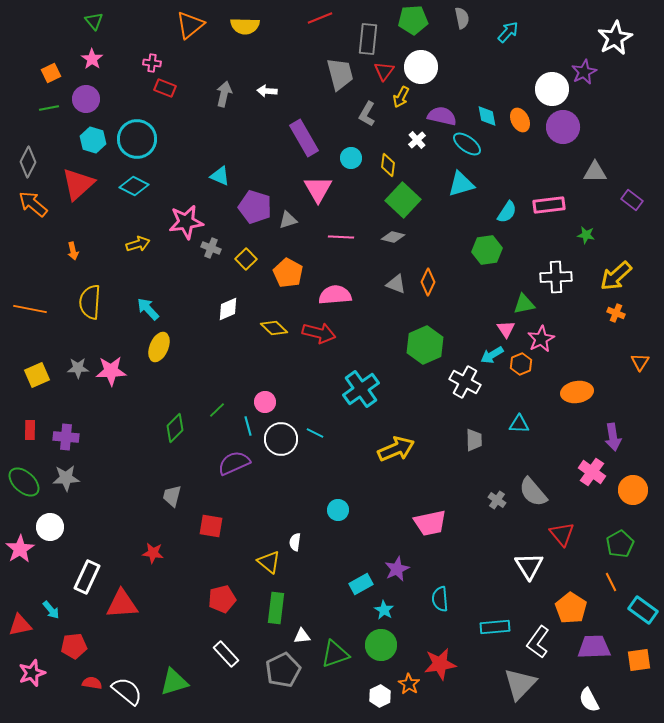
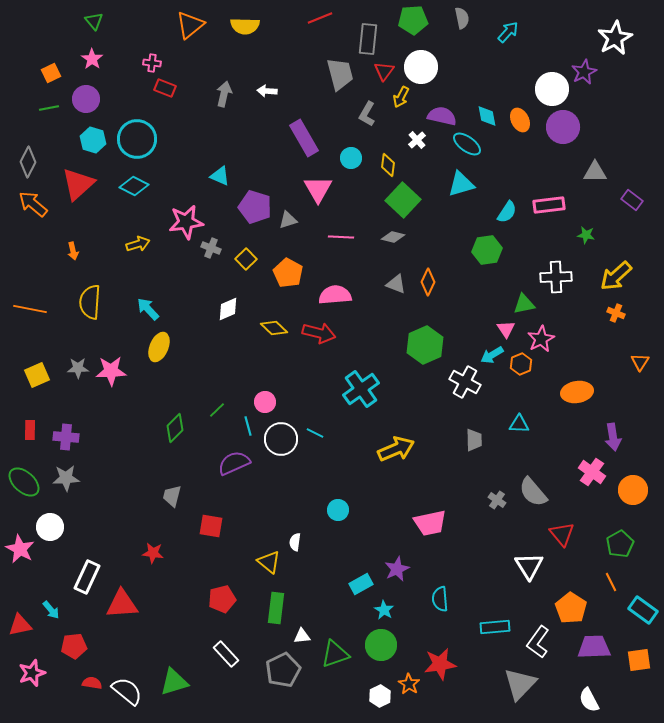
pink star at (20, 549): rotated 12 degrees counterclockwise
